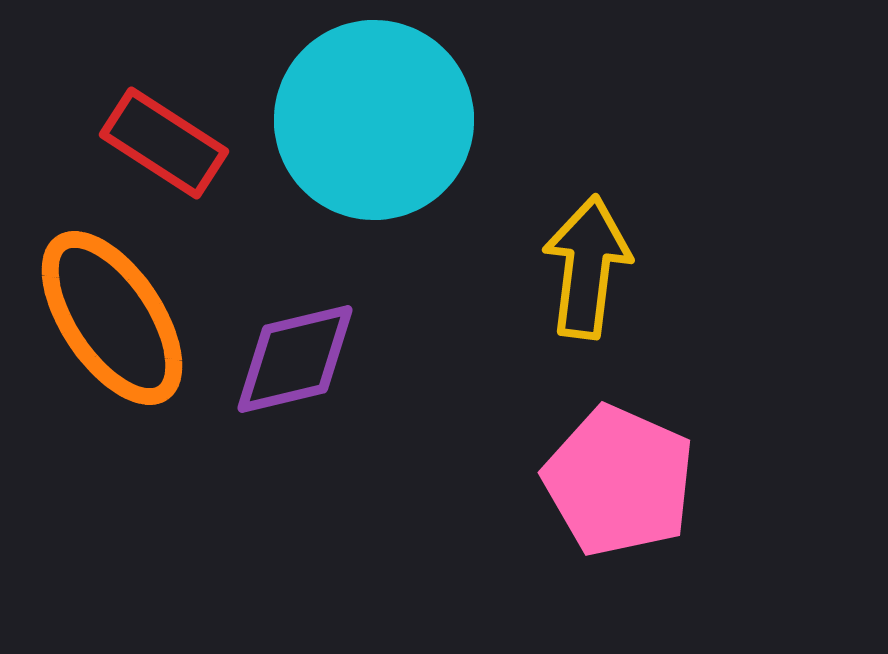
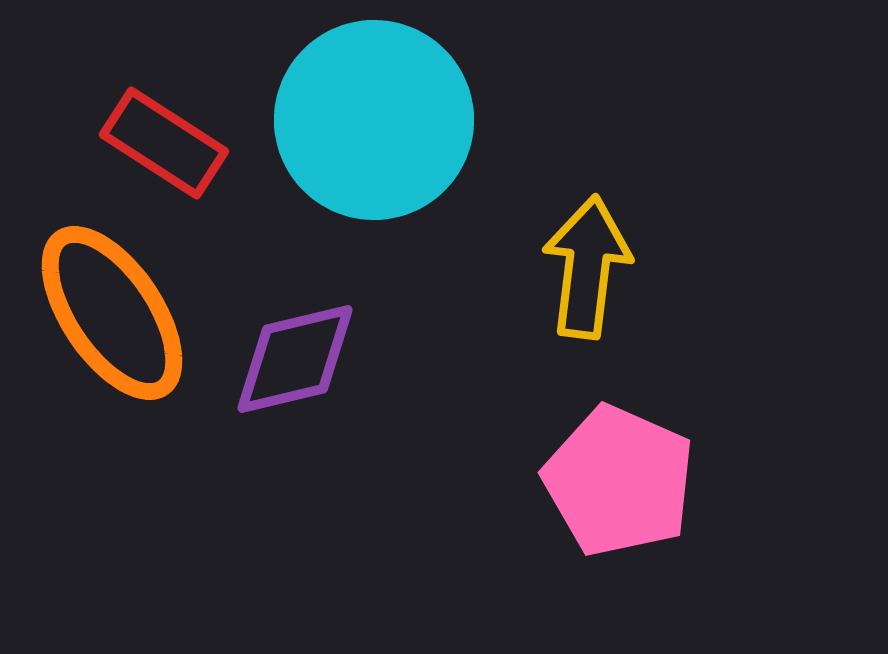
orange ellipse: moved 5 px up
